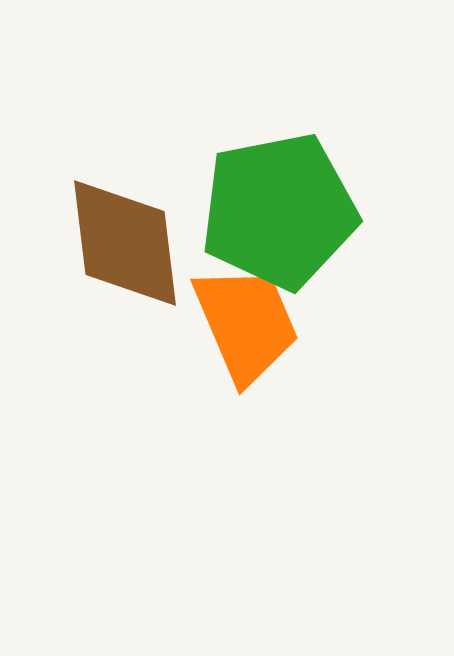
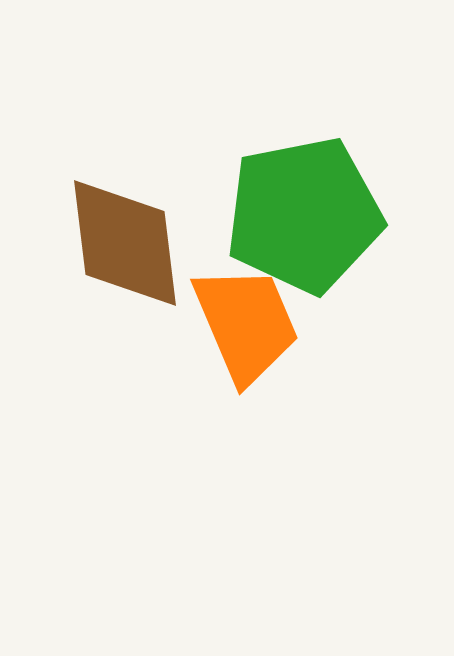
green pentagon: moved 25 px right, 4 px down
